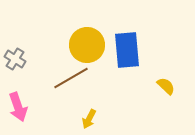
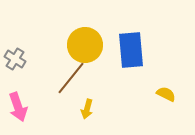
yellow circle: moved 2 px left
blue rectangle: moved 4 px right
brown line: rotated 21 degrees counterclockwise
yellow semicircle: moved 8 px down; rotated 18 degrees counterclockwise
yellow arrow: moved 2 px left, 10 px up; rotated 12 degrees counterclockwise
